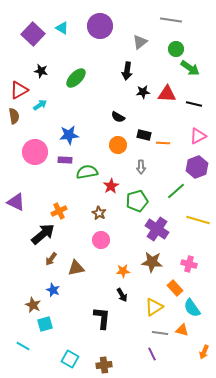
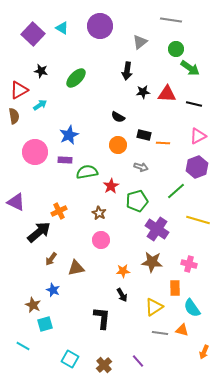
blue star at (69, 135): rotated 18 degrees counterclockwise
gray arrow at (141, 167): rotated 72 degrees counterclockwise
black arrow at (43, 234): moved 4 px left, 2 px up
orange rectangle at (175, 288): rotated 42 degrees clockwise
purple line at (152, 354): moved 14 px left, 7 px down; rotated 16 degrees counterclockwise
brown cross at (104, 365): rotated 35 degrees counterclockwise
